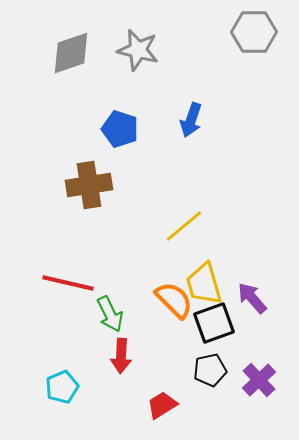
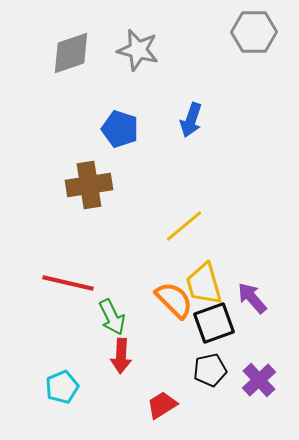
green arrow: moved 2 px right, 3 px down
